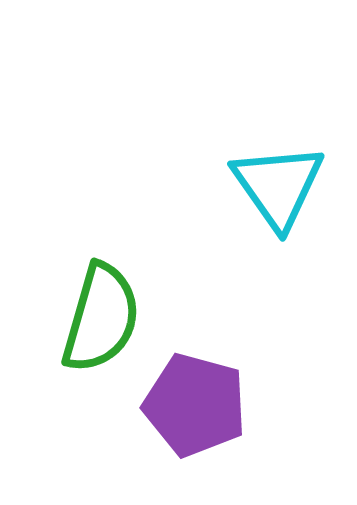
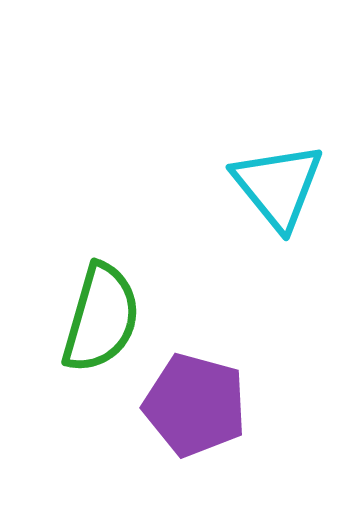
cyan triangle: rotated 4 degrees counterclockwise
